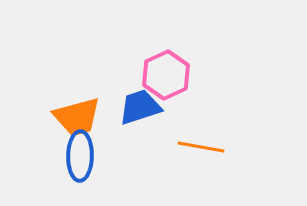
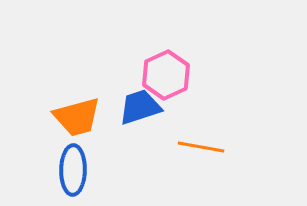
blue ellipse: moved 7 px left, 14 px down
